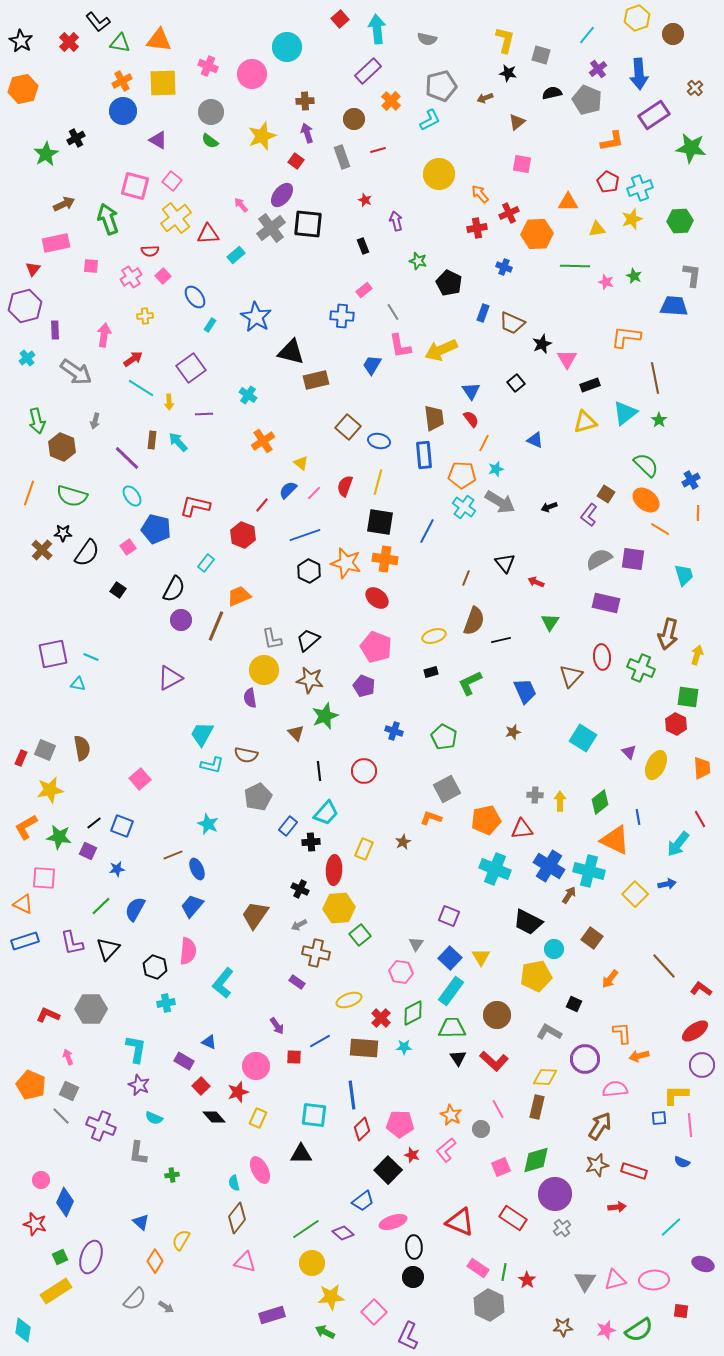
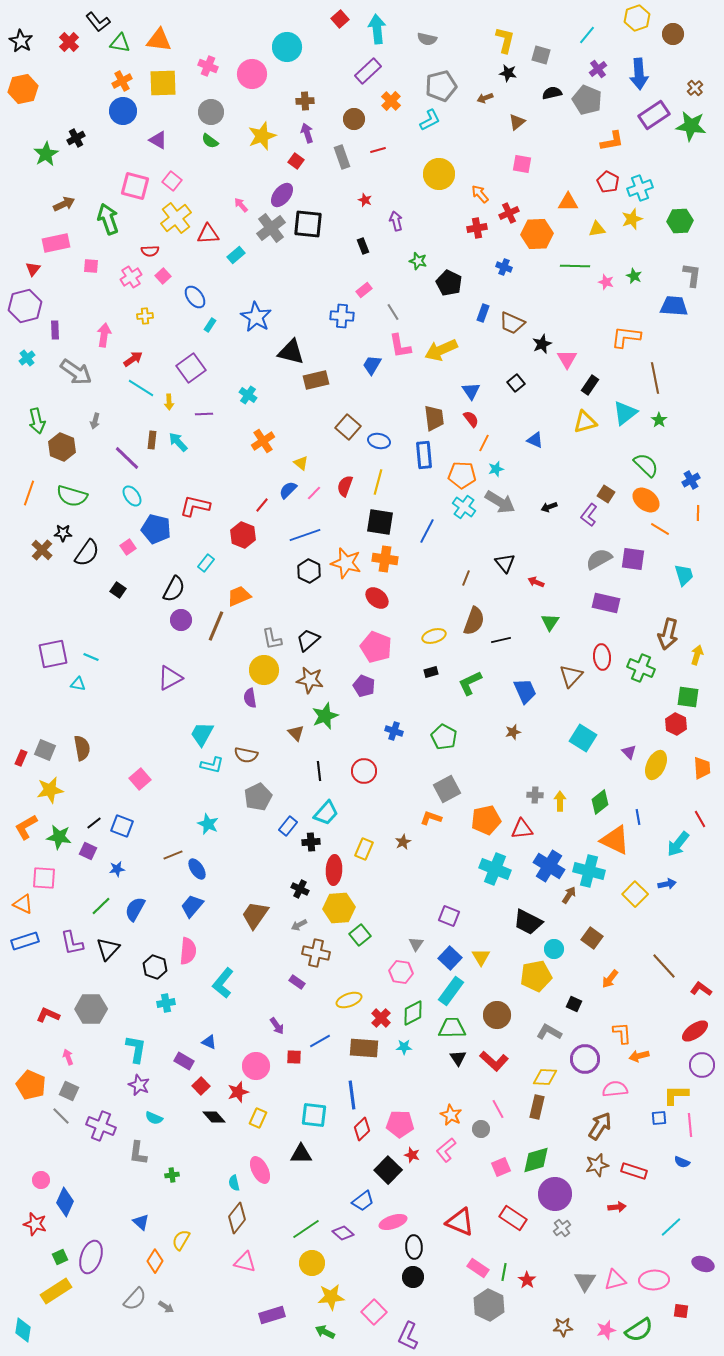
green star at (691, 148): moved 22 px up
black rectangle at (590, 385): rotated 36 degrees counterclockwise
blue ellipse at (197, 869): rotated 10 degrees counterclockwise
